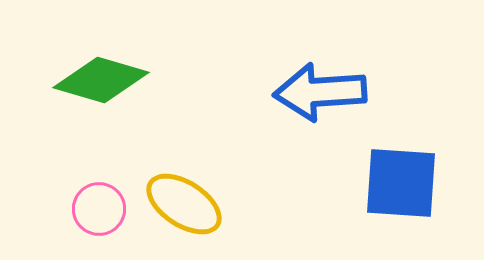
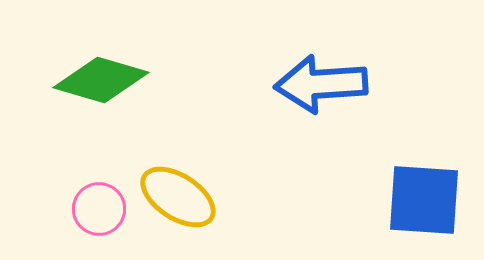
blue arrow: moved 1 px right, 8 px up
blue square: moved 23 px right, 17 px down
yellow ellipse: moved 6 px left, 7 px up
